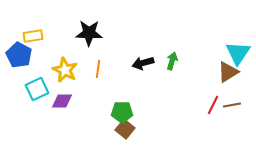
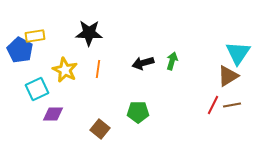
yellow rectangle: moved 2 px right
blue pentagon: moved 1 px right, 5 px up
brown triangle: moved 4 px down
purple diamond: moved 9 px left, 13 px down
green pentagon: moved 16 px right
brown square: moved 25 px left
